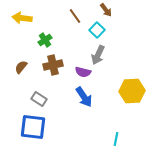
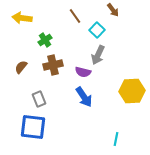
brown arrow: moved 7 px right
gray rectangle: rotated 35 degrees clockwise
